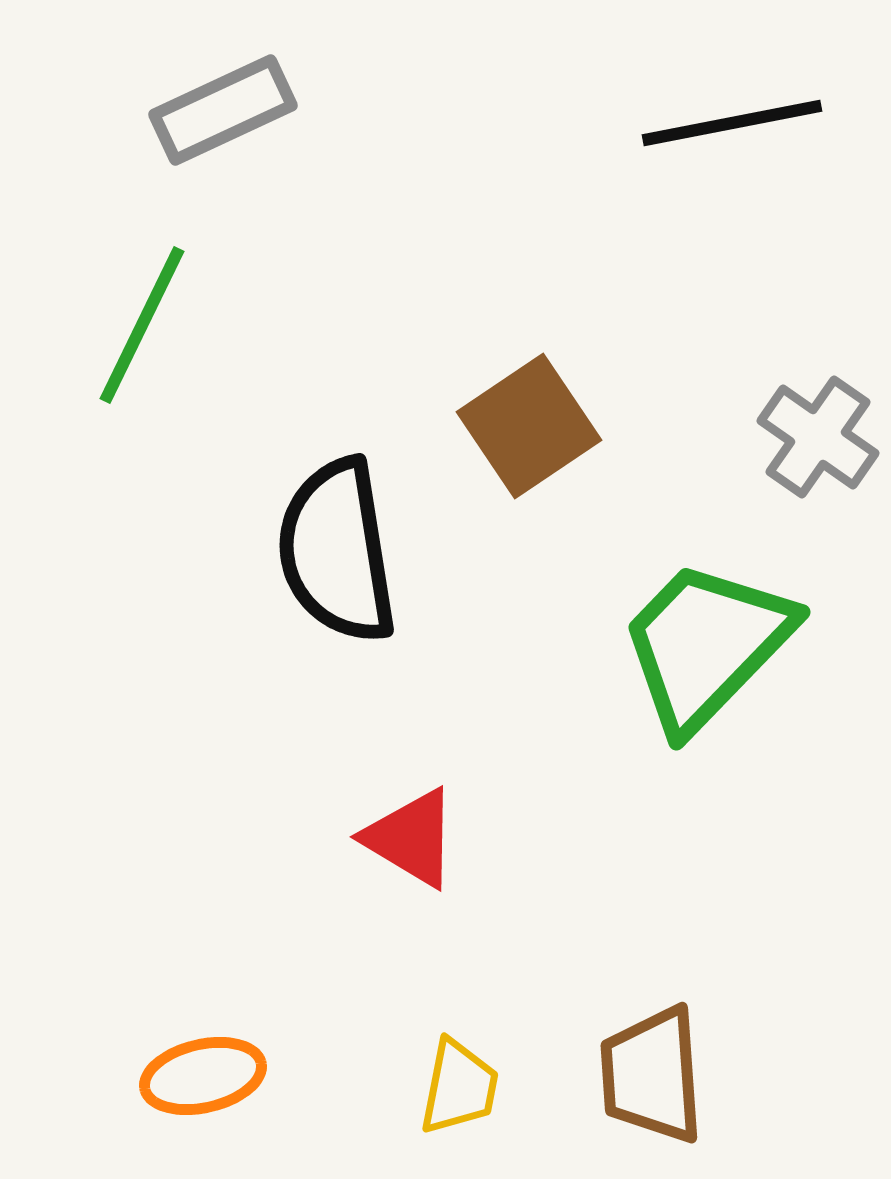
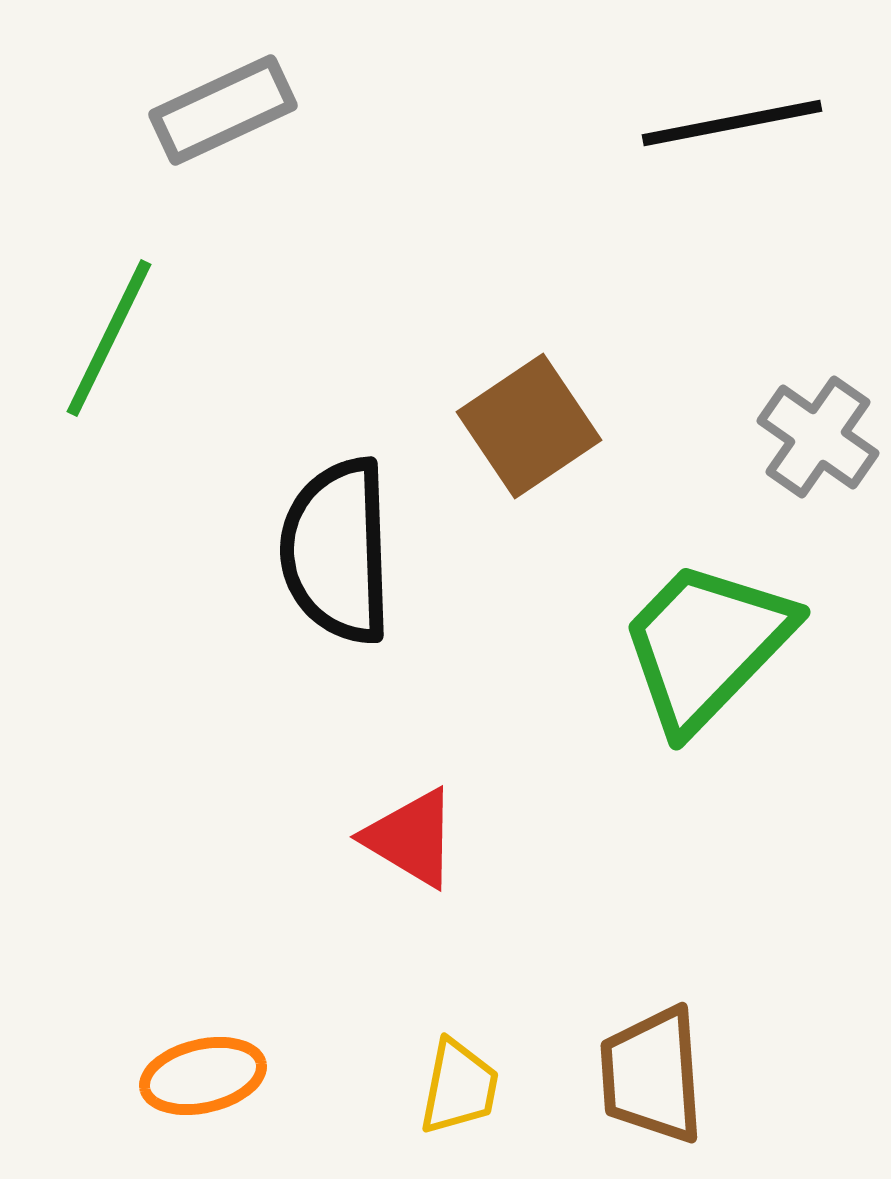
green line: moved 33 px left, 13 px down
black semicircle: rotated 7 degrees clockwise
